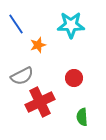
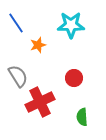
blue line: moved 1 px up
gray semicircle: moved 4 px left; rotated 95 degrees counterclockwise
